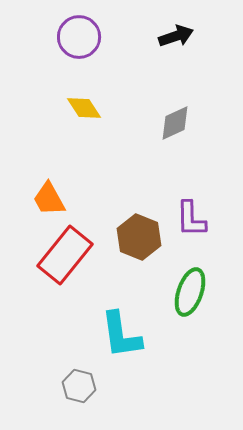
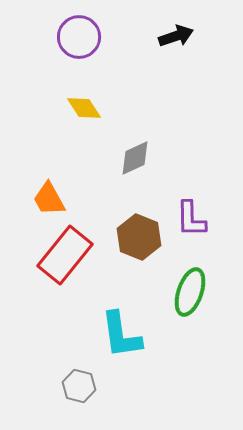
gray diamond: moved 40 px left, 35 px down
